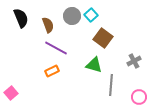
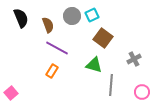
cyan square: moved 1 px right; rotated 16 degrees clockwise
purple line: moved 1 px right
gray cross: moved 2 px up
orange rectangle: rotated 32 degrees counterclockwise
pink circle: moved 3 px right, 5 px up
